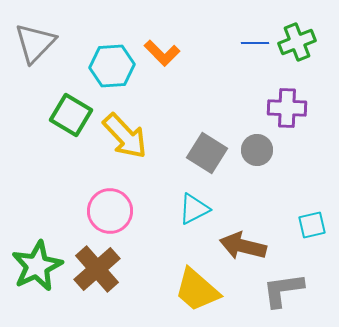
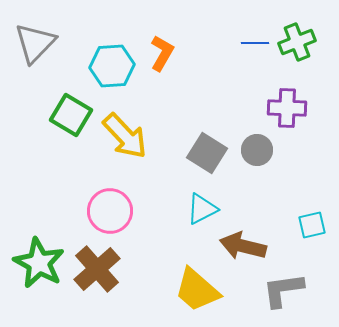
orange L-shape: rotated 105 degrees counterclockwise
cyan triangle: moved 8 px right
green star: moved 2 px right, 3 px up; rotated 18 degrees counterclockwise
